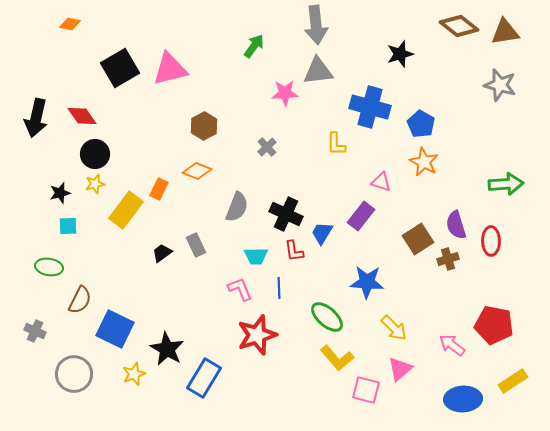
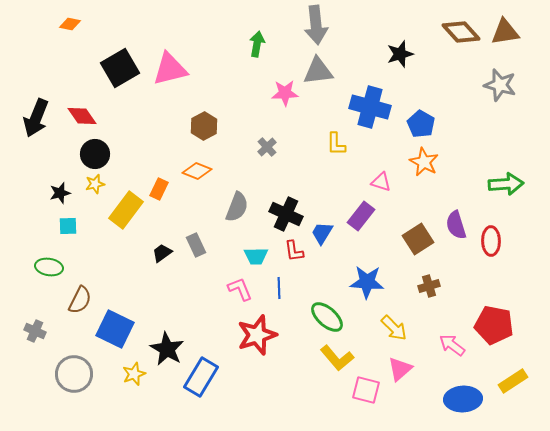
brown diamond at (459, 26): moved 2 px right, 6 px down; rotated 9 degrees clockwise
green arrow at (254, 46): moved 3 px right, 2 px up; rotated 25 degrees counterclockwise
black arrow at (36, 118): rotated 9 degrees clockwise
brown cross at (448, 259): moved 19 px left, 27 px down
blue rectangle at (204, 378): moved 3 px left, 1 px up
